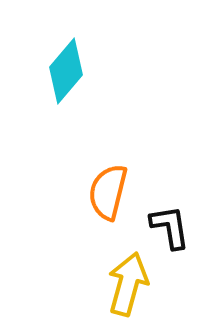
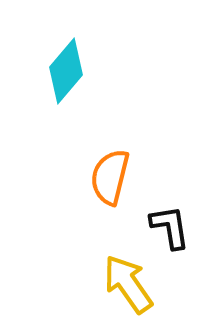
orange semicircle: moved 2 px right, 15 px up
yellow arrow: rotated 50 degrees counterclockwise
